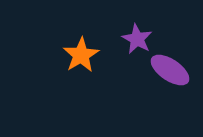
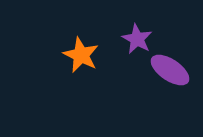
orange star: rotated 15 degrees counterclockwise
